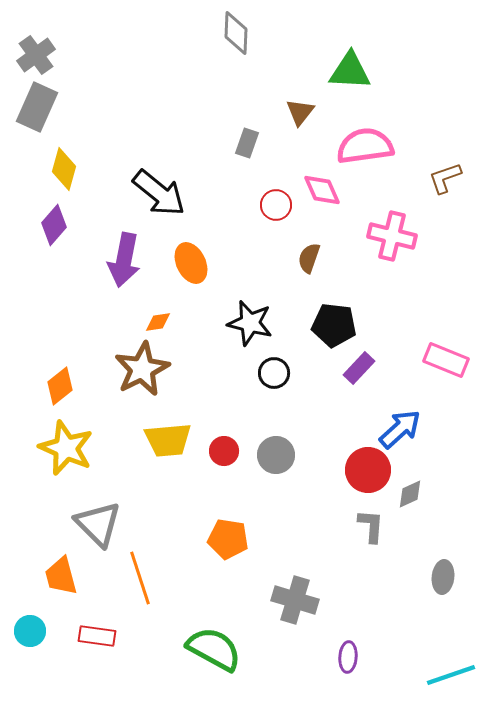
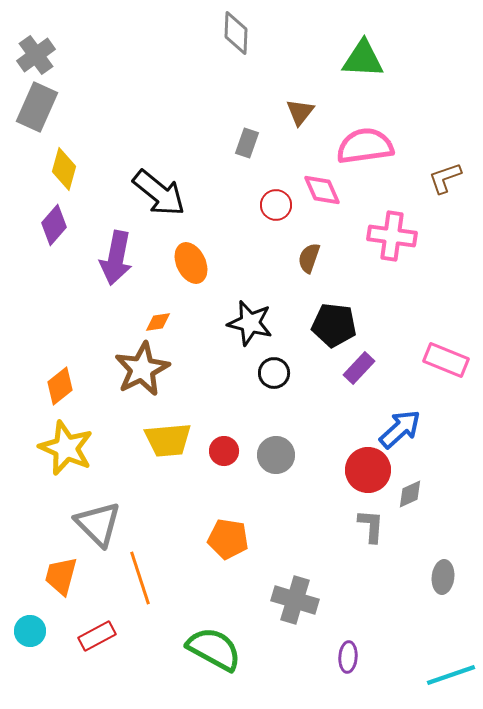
green triangle at (350, 71): moved 13 px right, 12 px up
pink cross at (392, 236): rotated 6 degrees counterclockwise
purple arrow at (124, 260): moved 8 px left, 2 px up
orange trapezoid at (61, 576): rotated 30 degrees clockwise
red rectangle at (97, 636): rotated 36 degrees counterclockwise
